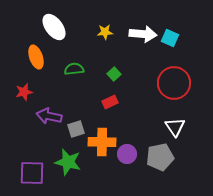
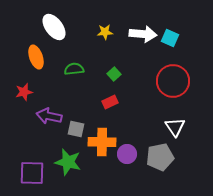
red circle: moved 1 px left, 2 px up
gray square: rotated 30 degrees clockwise
